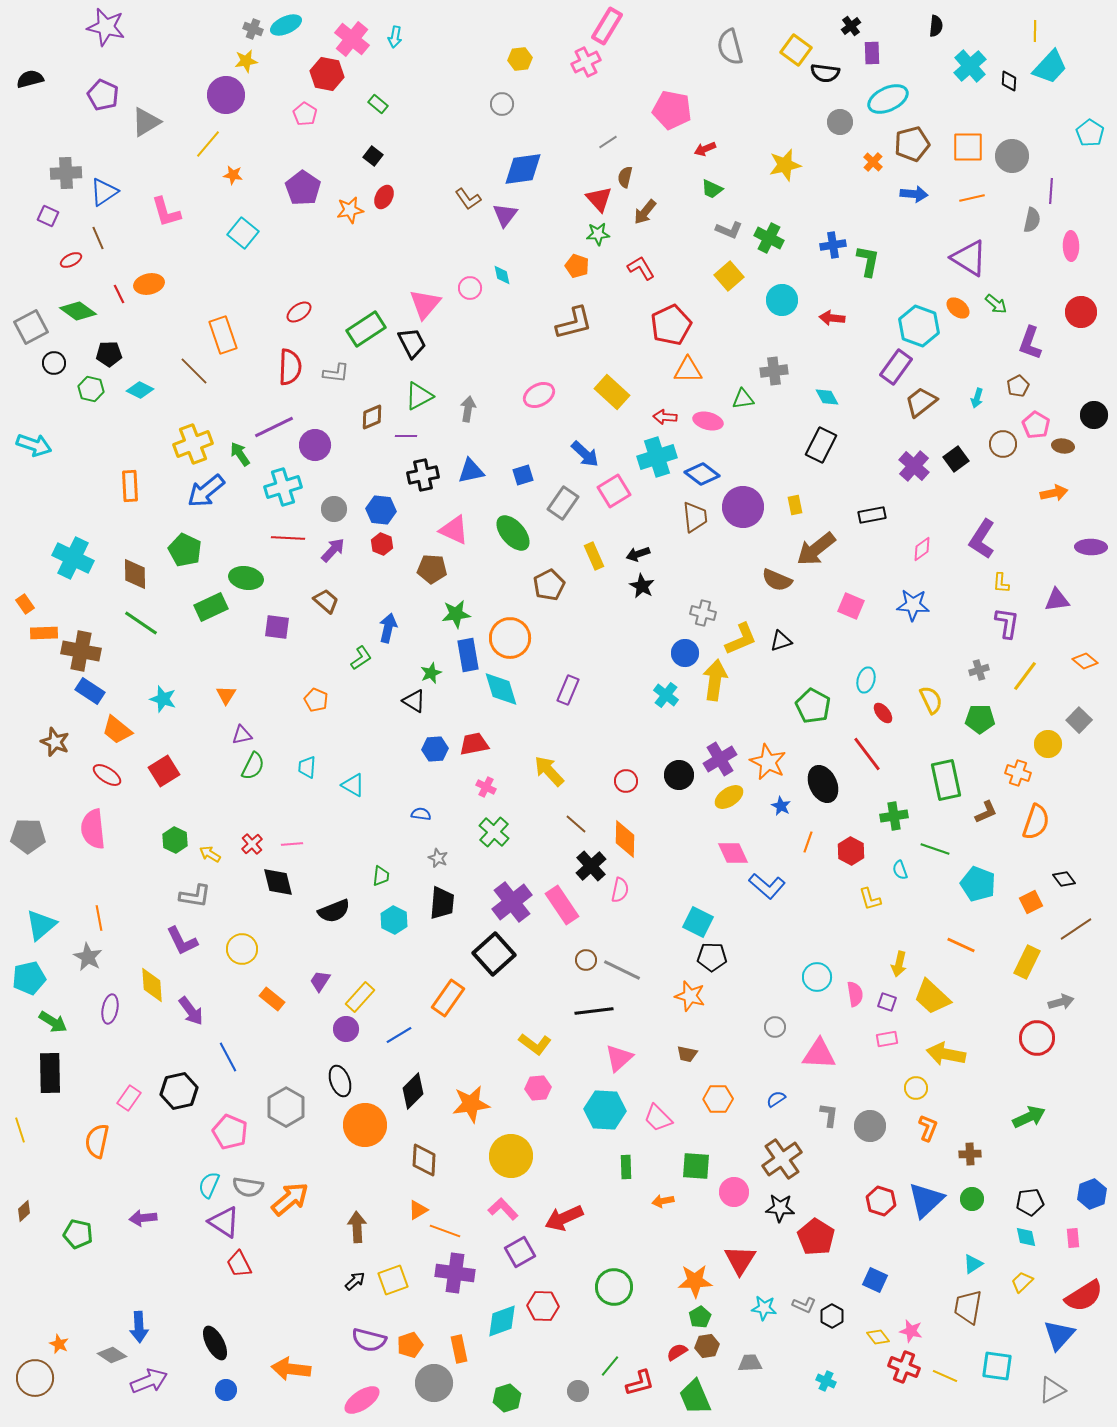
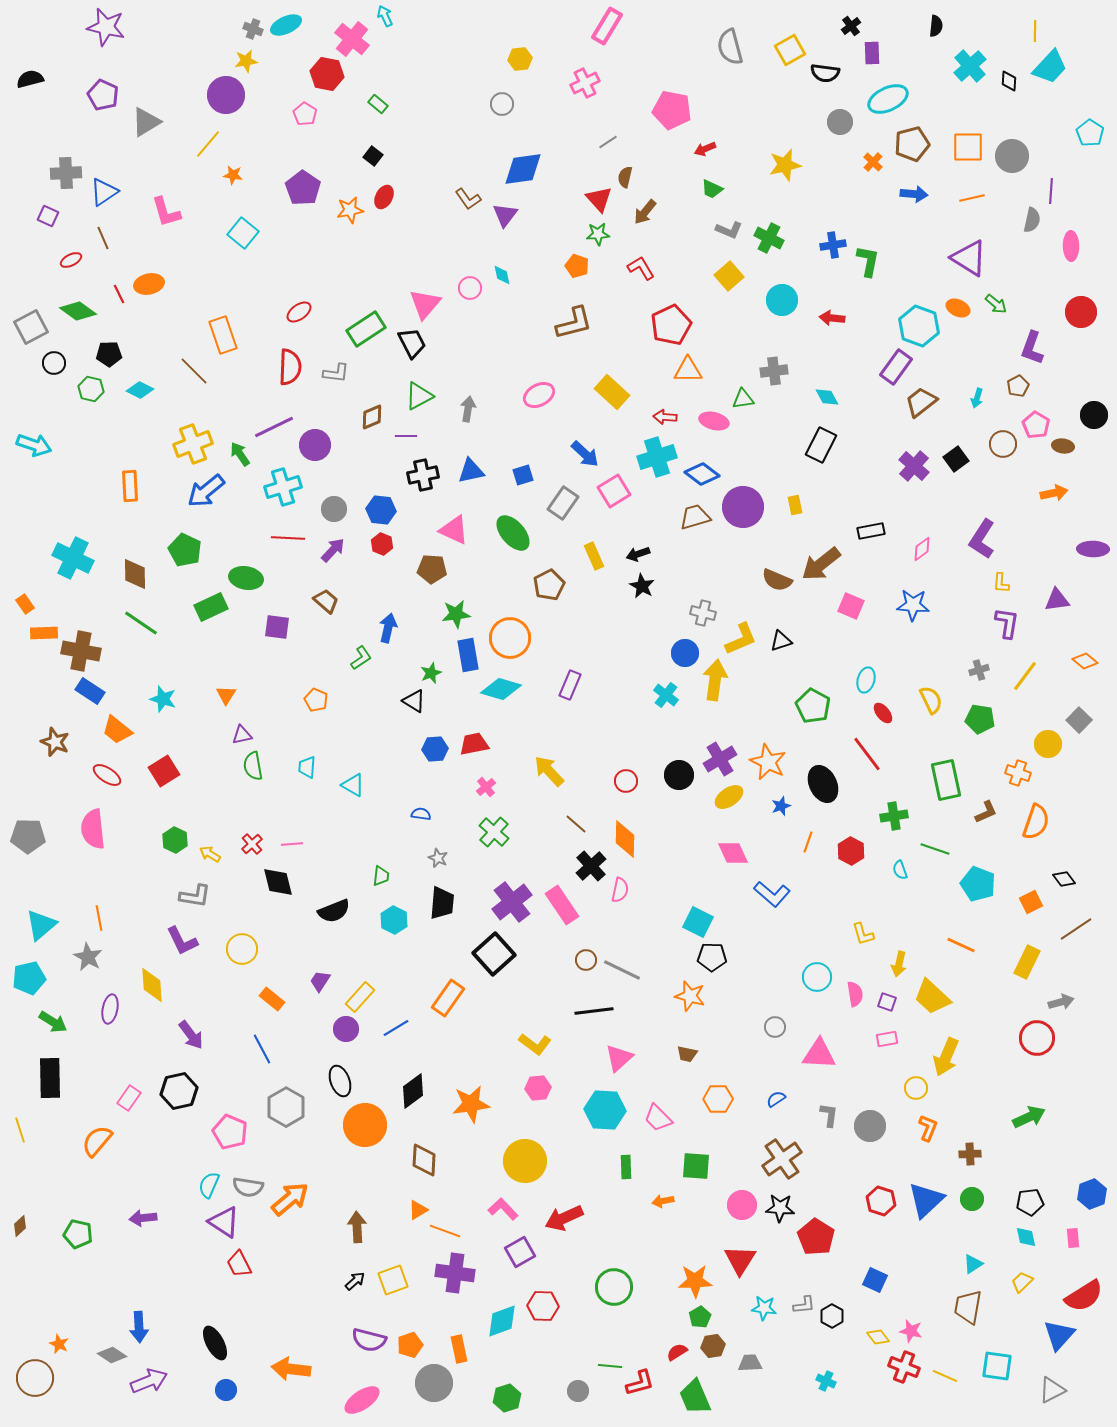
cyan arrow at (395, 37): moved 10 px left, 21 px up; rotated 145 degrees clockwise
yellow square at (796, 50): moved 6 px left; rotated 24 degrees clockwise
pink cross at (586, 62): moved 1 px left, 21 px down
brown line at (98, 238): moved 5 px right
orange ellipse at (958, 308): rotated 15 degrees counterclockwise
purple L-shape at (1030, 343): moved 2 px right, 5 px down
pink ellipse at (708, 421): moved 6 px right
black rectangle at (872, 515): moved 1 px left, 16 px down
brown trapezoid at (695, 517): rotated 100 degrees counterclockwise
purple ellipse at (1091, 547): moved 2 px right, 2 px down
brown arrow at (816, 549): moved 5 px right, 15 px down
cyan diamond at (501, 689): rotated 57 degrees counterclockwise
purple rectangle at (568, 690): moved 2 px right, 5 px up
green pentagon at (980, 719): rotated 8 degrees clockwise
green semicircle at (253, 766): rotated 144 degrees clockwise
pink cross at (486, 787): rotated 24 degrees clockwise
blue star at (781, 806): rotated 24 degrees clockwise
blue L-shape at (767, 886): moved 5 px right, 8 px down
yellow L-shape at (870, 899): moved 7 px left, 35 px down
purple arrow at (191, 1011): moved 24 px down
blue line at (399, 1035): moved 3 px left, 7 px up
yellow arrow at (946, 1054): moved 3 px down; rotated 78 degrees counterclockwise
blue line at (228, 1057): moved 34 px right, 8 px up
black rectangle at (50, 1073): moved 5 px down
black diamond at (413, 1091): rotated 9 degrees clockwise
orange semicircle at (97, 1141): rotated 28 degrees clockwise
yellow circle at (511, 1156): moved 14 px right, 5 px down
pink circle at (734, 1192): moved 8 px right, 13 px down
brown diamond at (24, 1211): moved 4 px left, 15 px down
gray L-shape at (804, 1305): rotated 30 degrees counterclockwise
brown hexagon at (707, 1346): moved 6 px right
green line at (610, 1366): rotated 55 degrees clockwise
